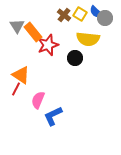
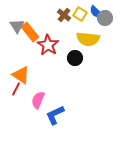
orange rectangle: moved 3 px left
red star: rotated 20 degrees counterclockwise
blue L-shape: moved 2 px right, 1 px up
